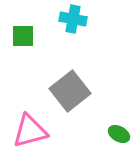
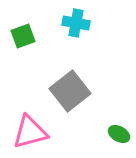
cyan cross: moved 3 px right, 4 px down
green square: rotated 20 degrees counterclockwise
pink triangle: moved 1 px down
